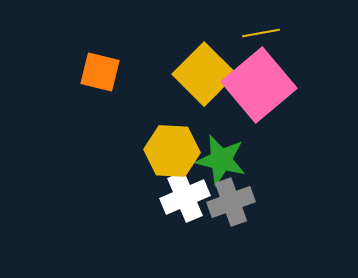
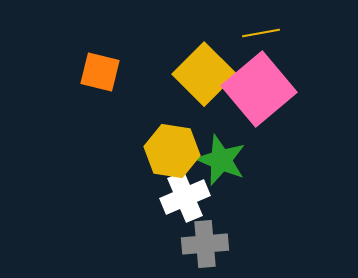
pink square: moved 4 px down
yellow hexagon: rotated 6 degrees clockwise
green star: rotated 9 degrees clockwise
gray cross: moved 26 px left, 42 px down; rotated 15 degrees clockwise
